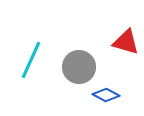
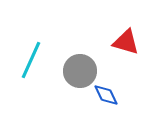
gray circle: moved 1 px right, 4 px down
blue diamond: rotated 36 degrees clockwise
